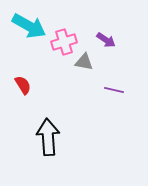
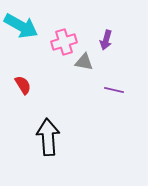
cyan arrow: moved 8 px left
purple arrow: rotated 72 degrees clockwise
